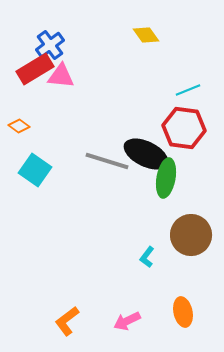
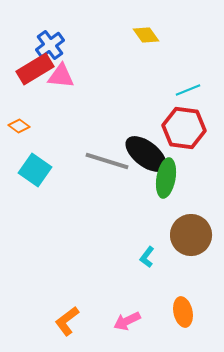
black ellipse: rotated 12 degrees clockwise
